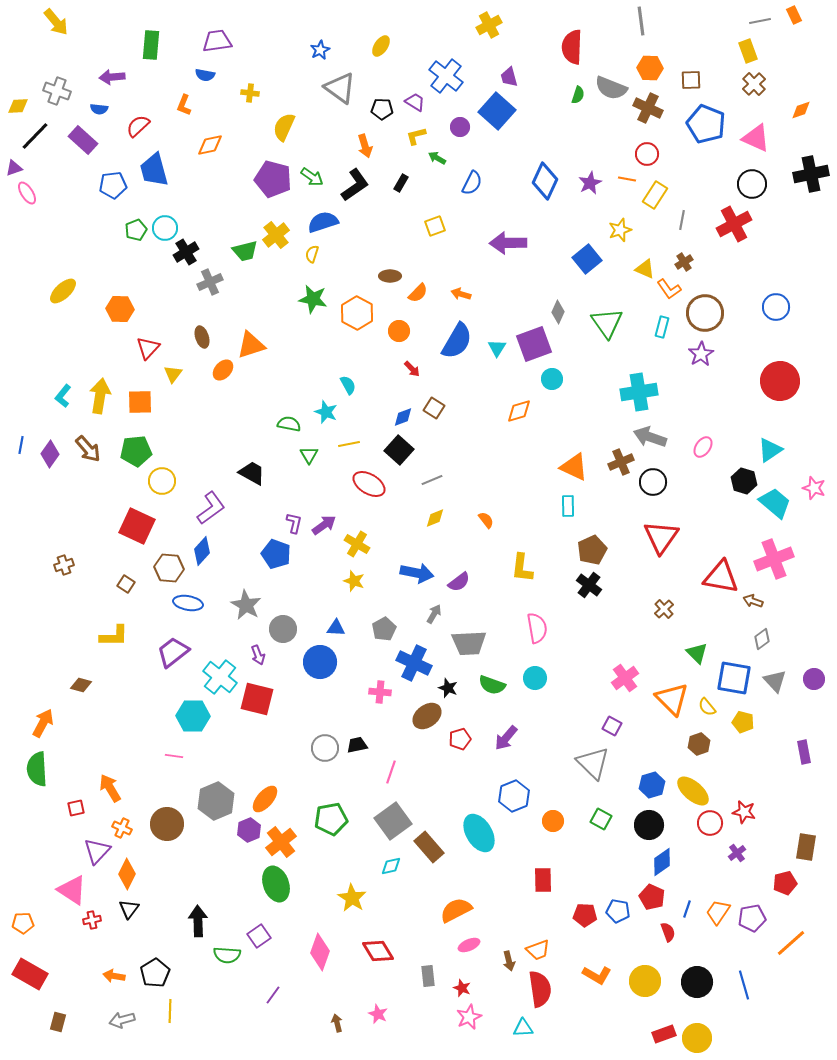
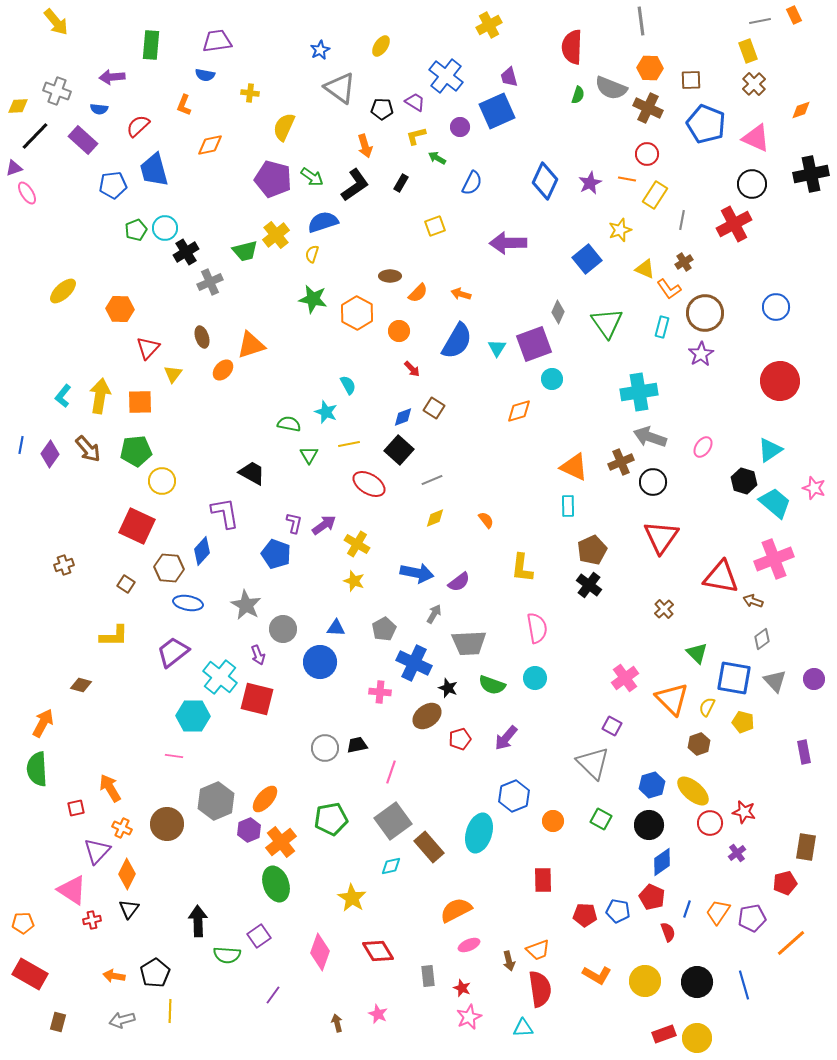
blue square at (497, 111): rotated 24 degrees clockwise
purple L-shape at (211, 508): moved 14 px right, 5 px down; rotated 64 degrees counterclockwise
yellow semicircle at (707, 707): rotated 66 degrees clockwise
cyan ellipse at (479, 833): rotated 48 degrees clockwise
